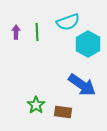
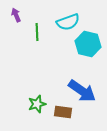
purple arrow: moved 17 px up; rotated 24 degrees counterclockwise
cyan hexagon: rotated 15 degrees counterclockwise
blue arrow: moved 6 px down
green star: moved 1 px right, 1 px up; rotated 18 degrees clockwise
